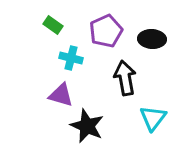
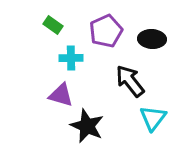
cyan cross: rotated 15 degrees counterclockwise
black arrow: moved 5 px right, 3 px down; rotated 28 degrees counterclockwise
